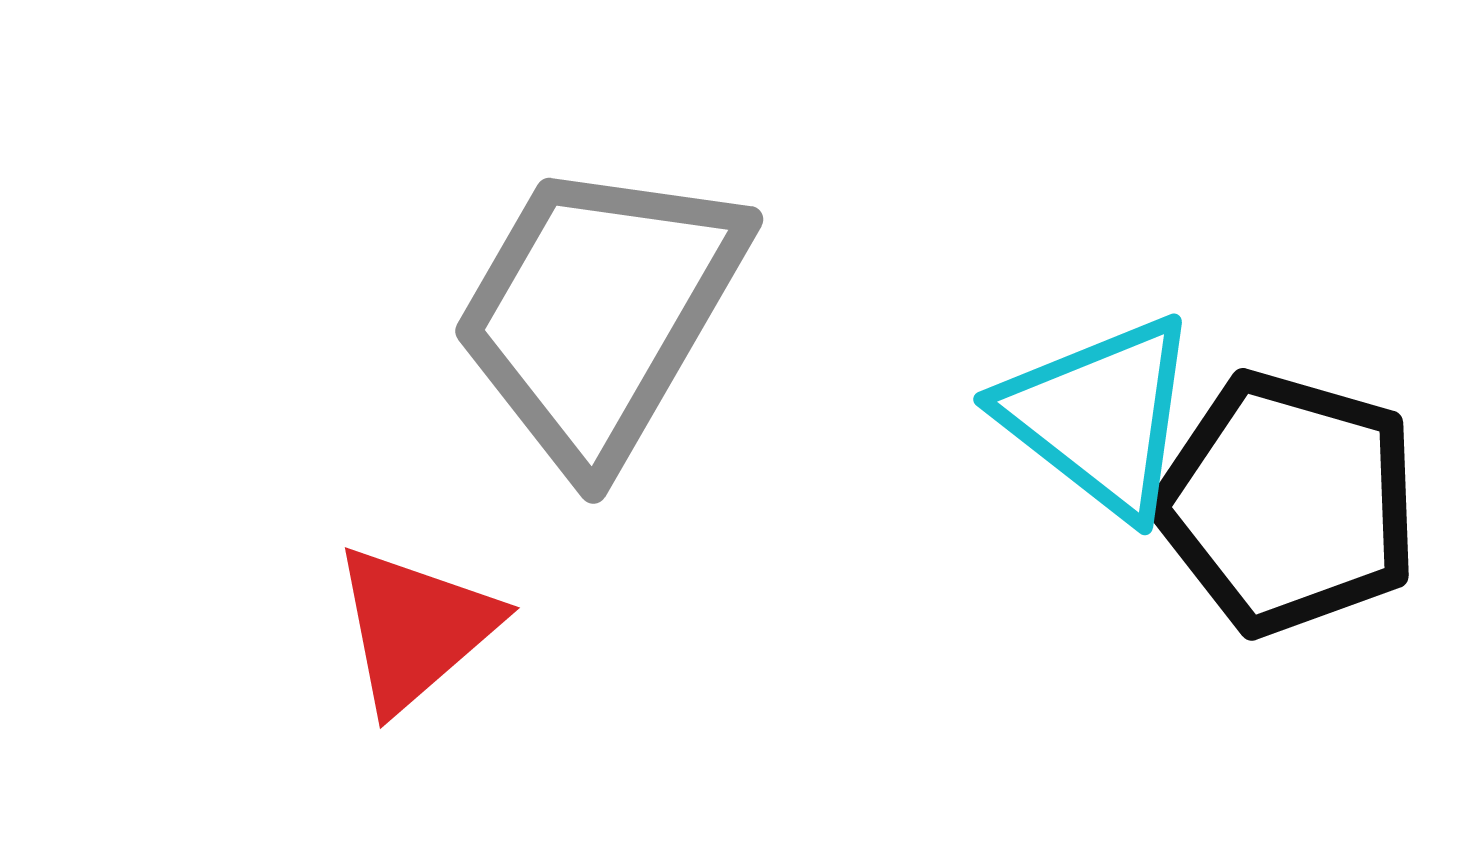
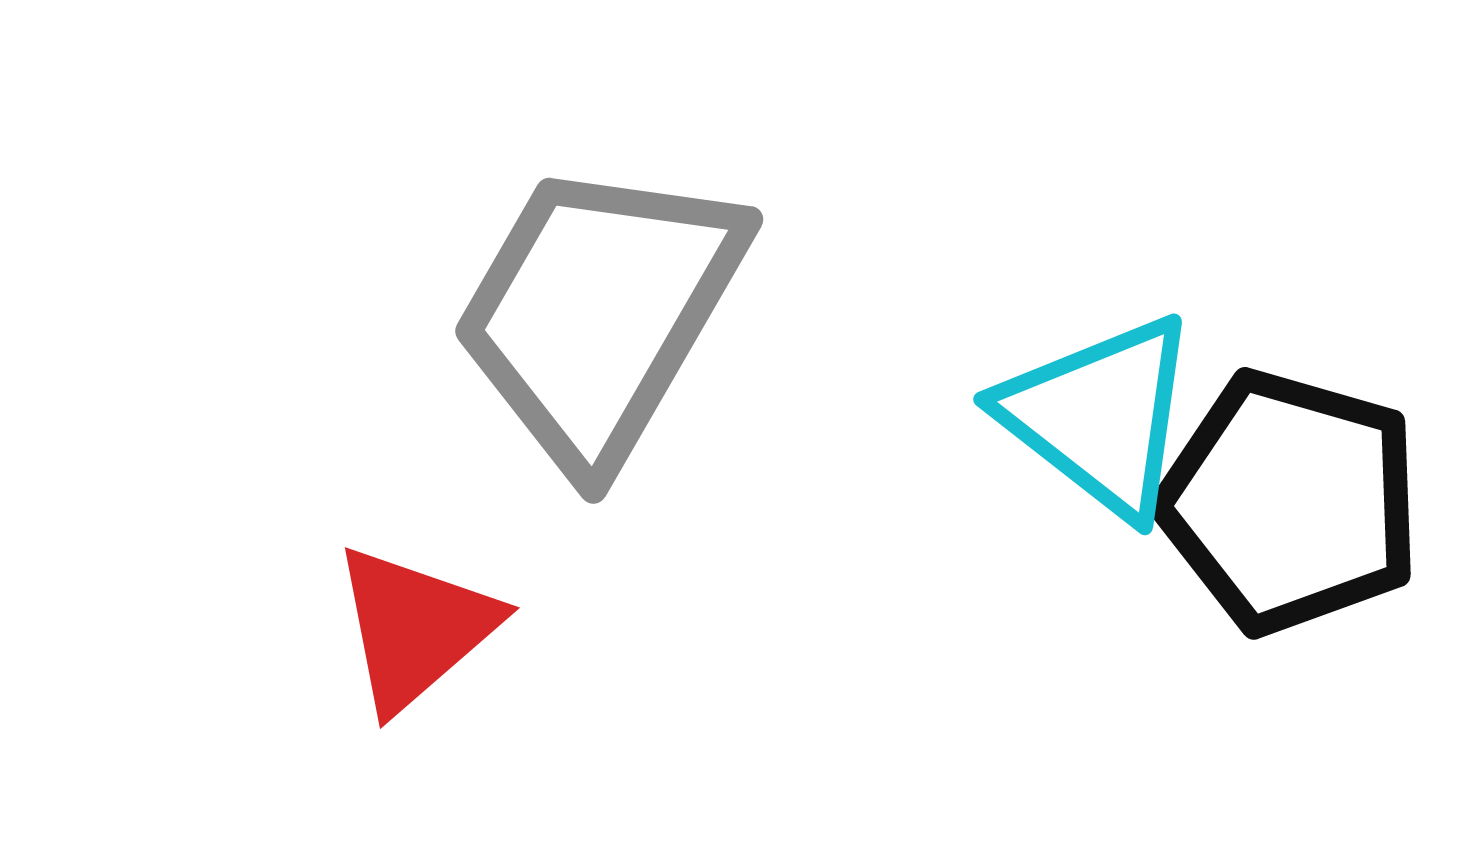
black pentagon: moved 2 px right, 1 px up
